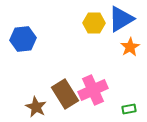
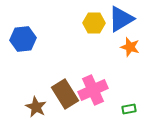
orange star: rotated 24 degrees counterclockwise
